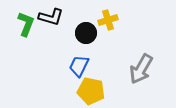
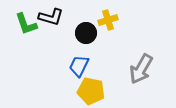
green L-shape: rotated 140 degrees clockwise
